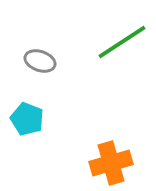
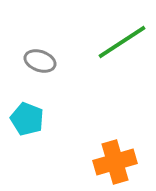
orange cross: moved 4 px right, 1 px up
